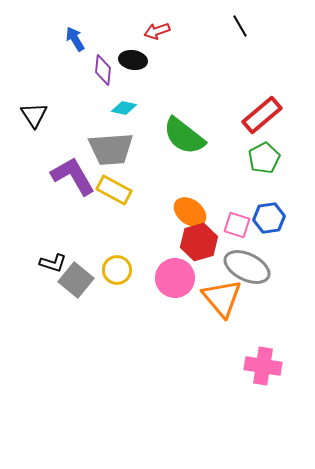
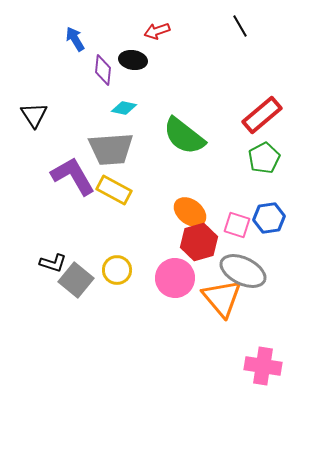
gray ellipse: moved 4 px left, 4 px down
